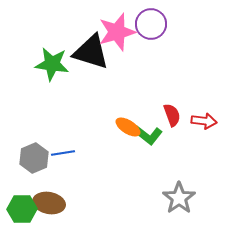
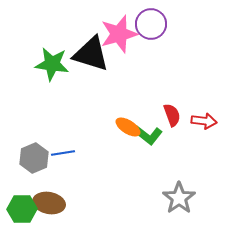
pink star: moved 2 px right, 2 px down
black triangle: moved 2 px down
